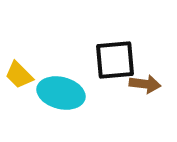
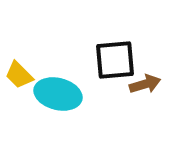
brown arrow: rotated 24 degrees counterclockwise
cyan ellipse: moved 3 px left, 1 px down
